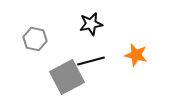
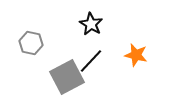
black star: rotated 30 degrees counterclockwise
gray hexagon: moved 4 px left, 4 px down
black line: rotated 32 degrees counterclockwise
